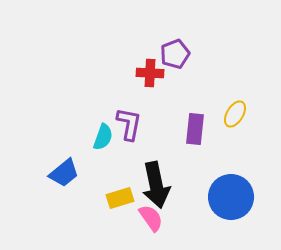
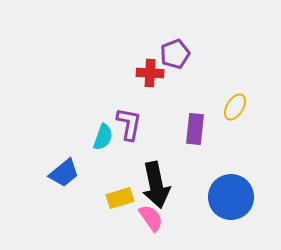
yellow ellipse: moved 7 px up
